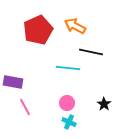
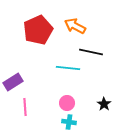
purple rectangle: rotated 42 degrees counterclockwise
pink line: rotated 24 degrees clockwise
cyan cross: rotated 16 degrees counterclockwise
